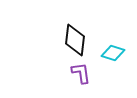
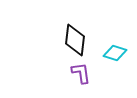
cyan diamond: moved 2 px right
